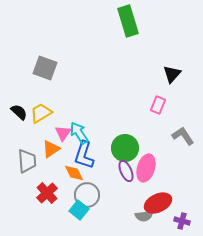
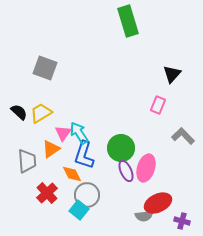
gray L-shape: rotated 10 degrees counterclockwise
green circle: moved 4 px left
orange diamond: moved 2 px left, 1 px down
